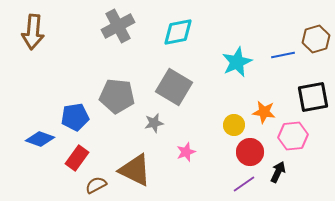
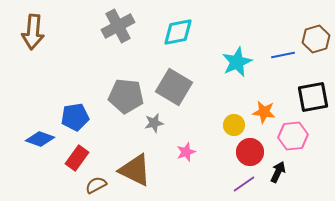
gray pentagon: moved 9 px right
